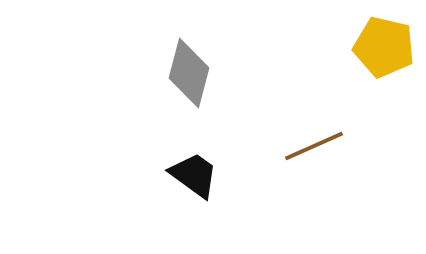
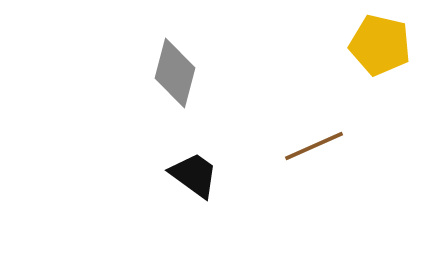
yellow pentagon: moved 4 px left, 2 px up
gray diamond: moved 14 px left
